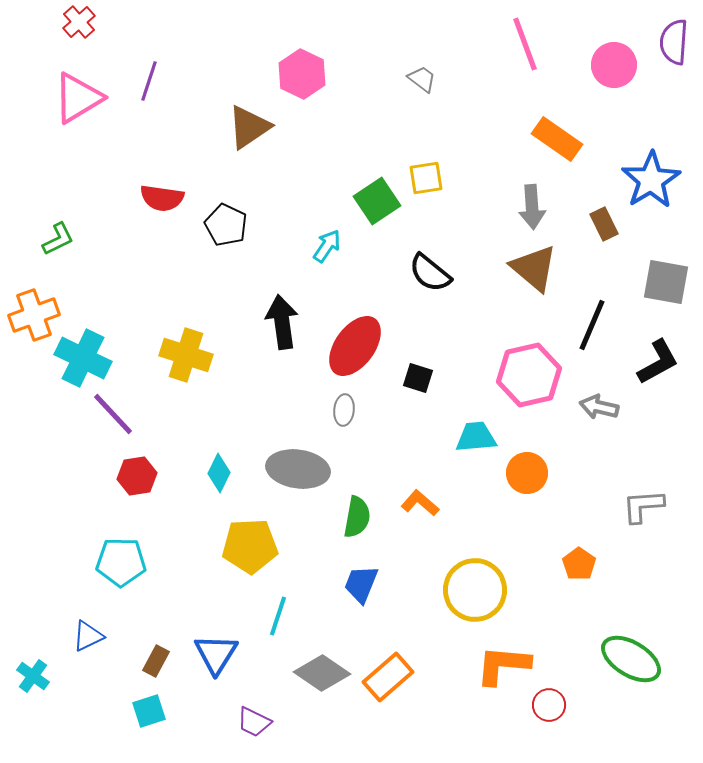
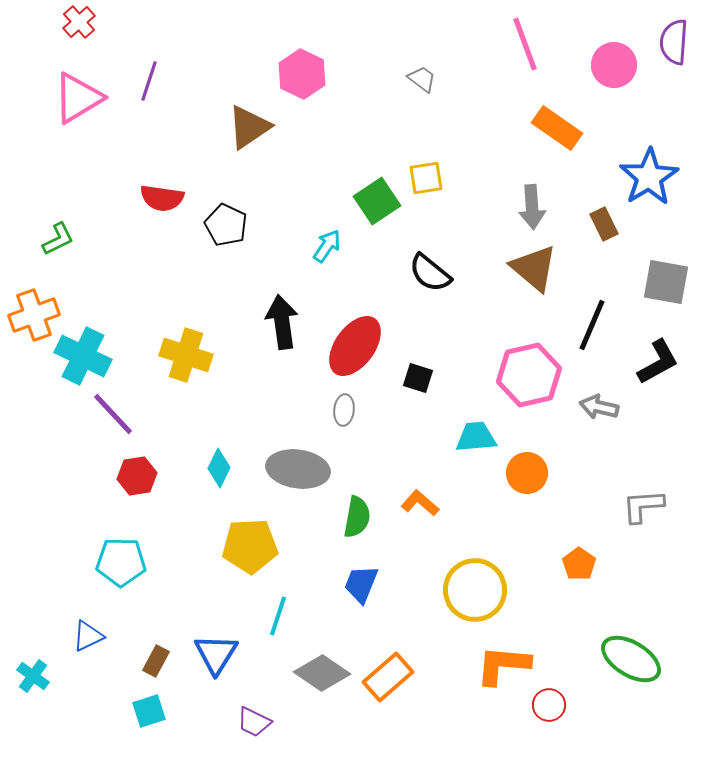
orange rectangle at (557, 139): moved 11 px up
blue star at (651, 180): moved 2 px left, 3 px up
cyan cross at (83, 358): moved 2 px up
cyan diamond at (219, 473): moved 5 px up
